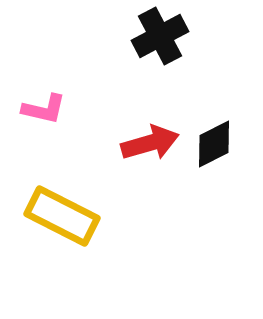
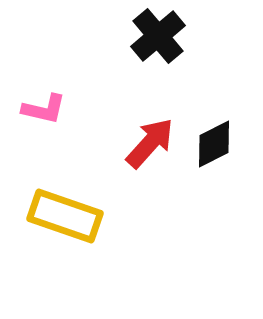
black cross: moved 2 px left; rotated 12 degrees counterclockwise
red arrow: rotated 32 degrees counterclockwise
yellow rectangle: moved 3 px right; rotated 8 degrees counterclockwise
